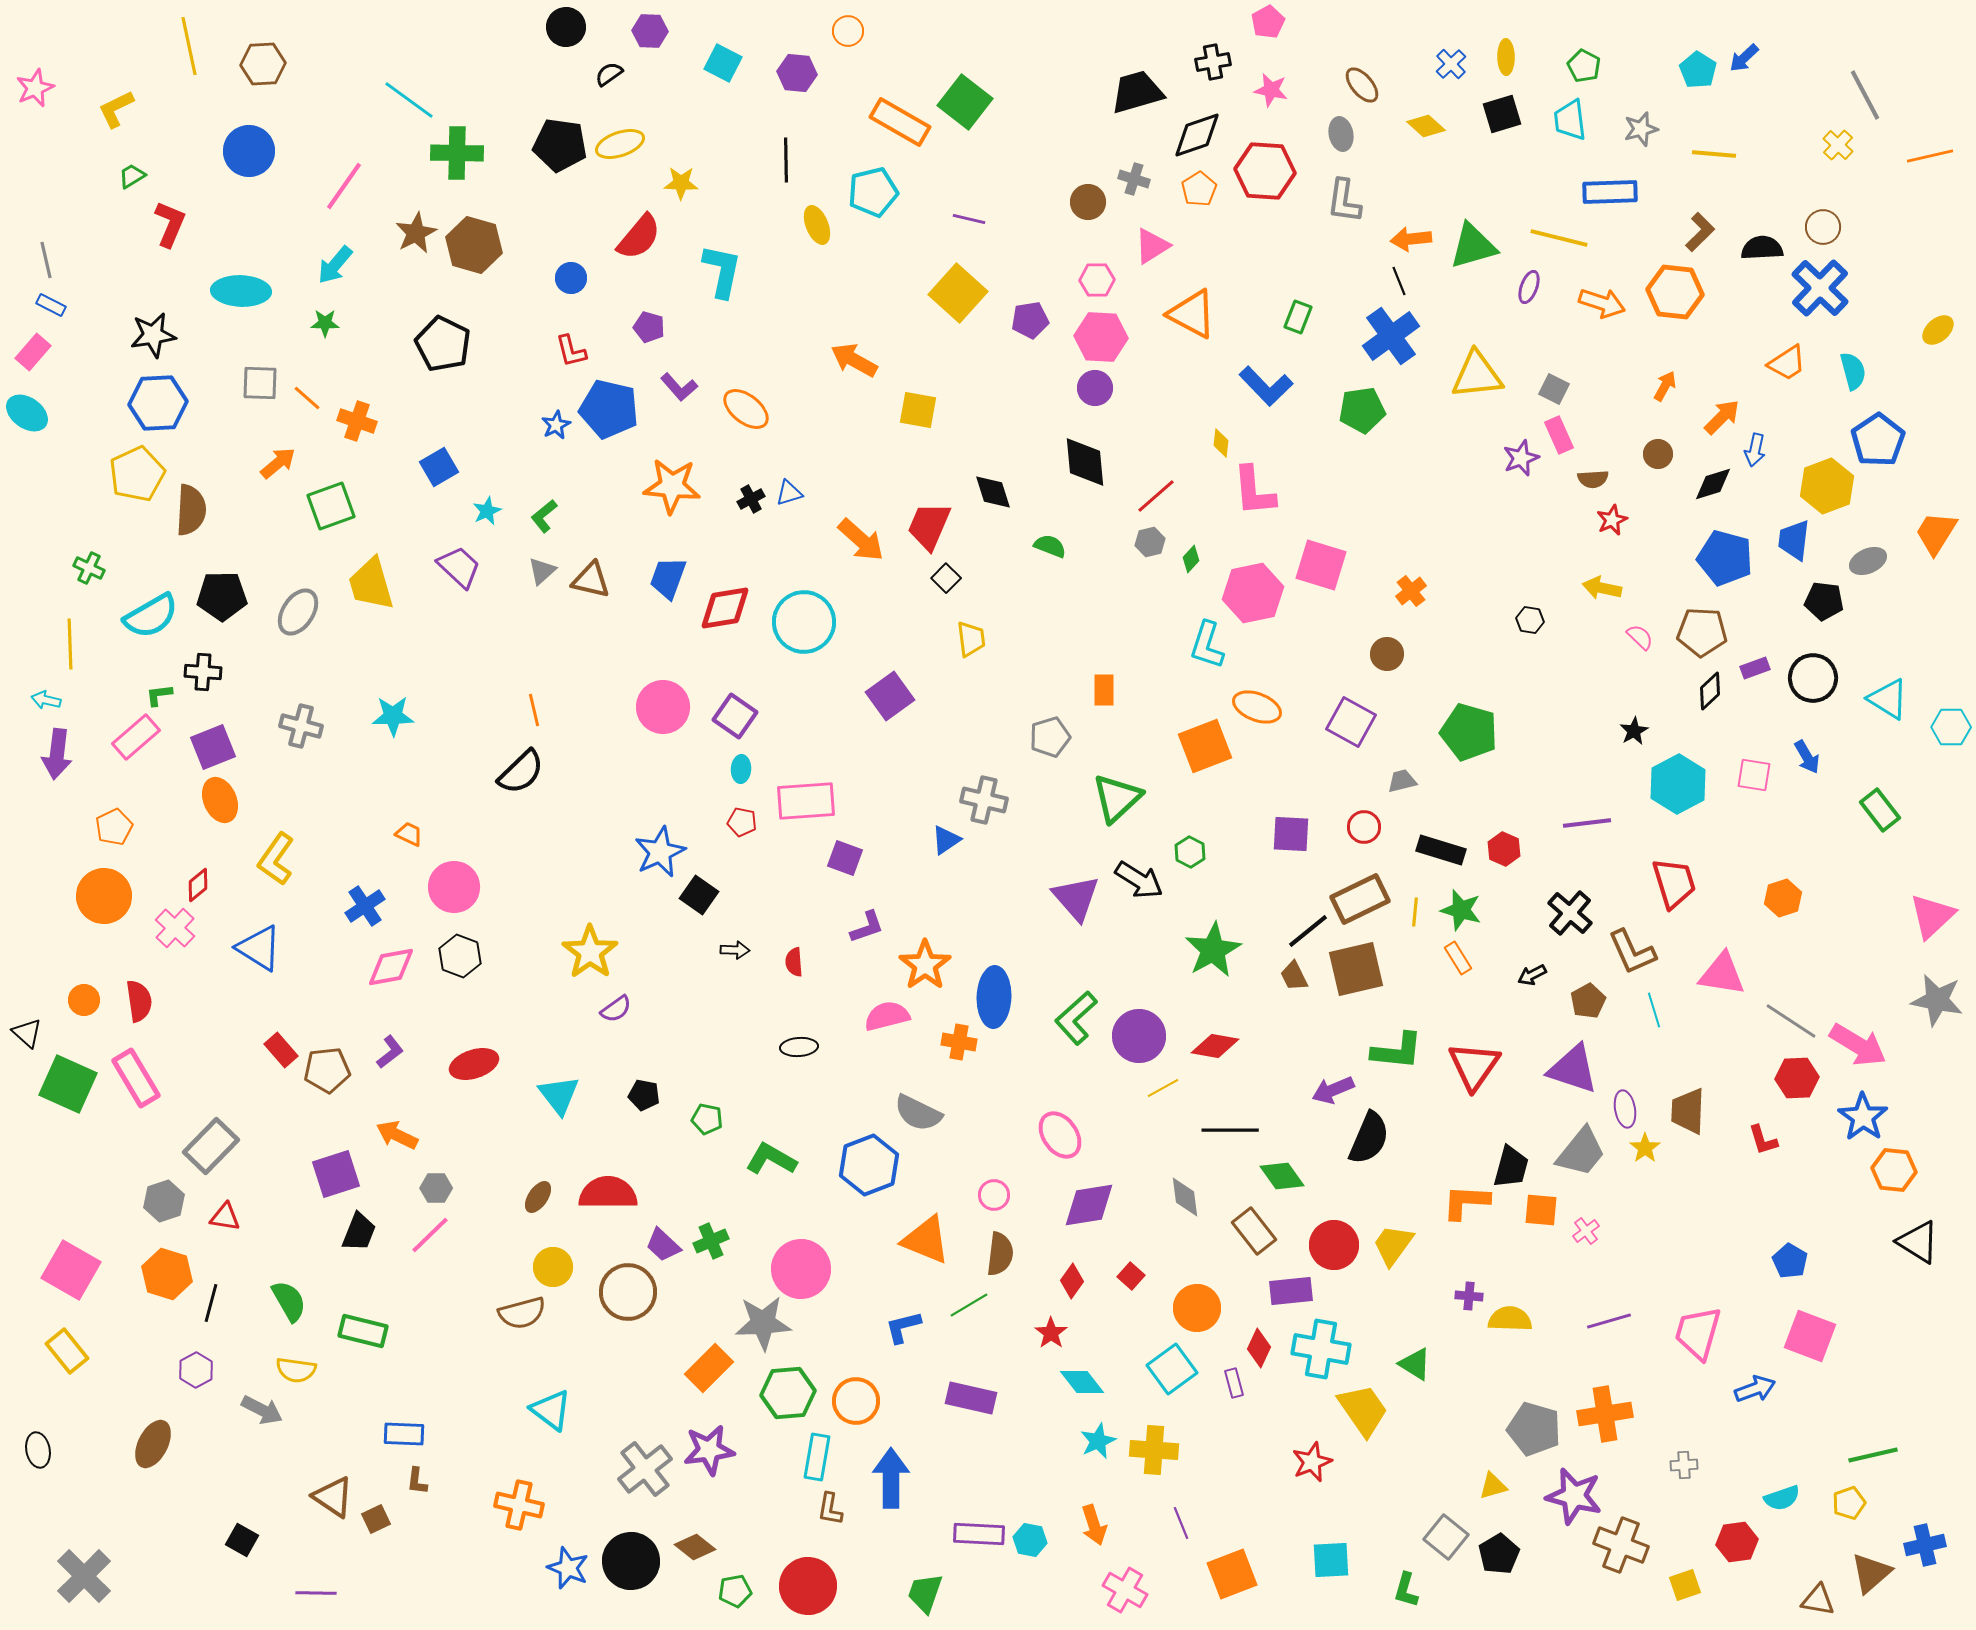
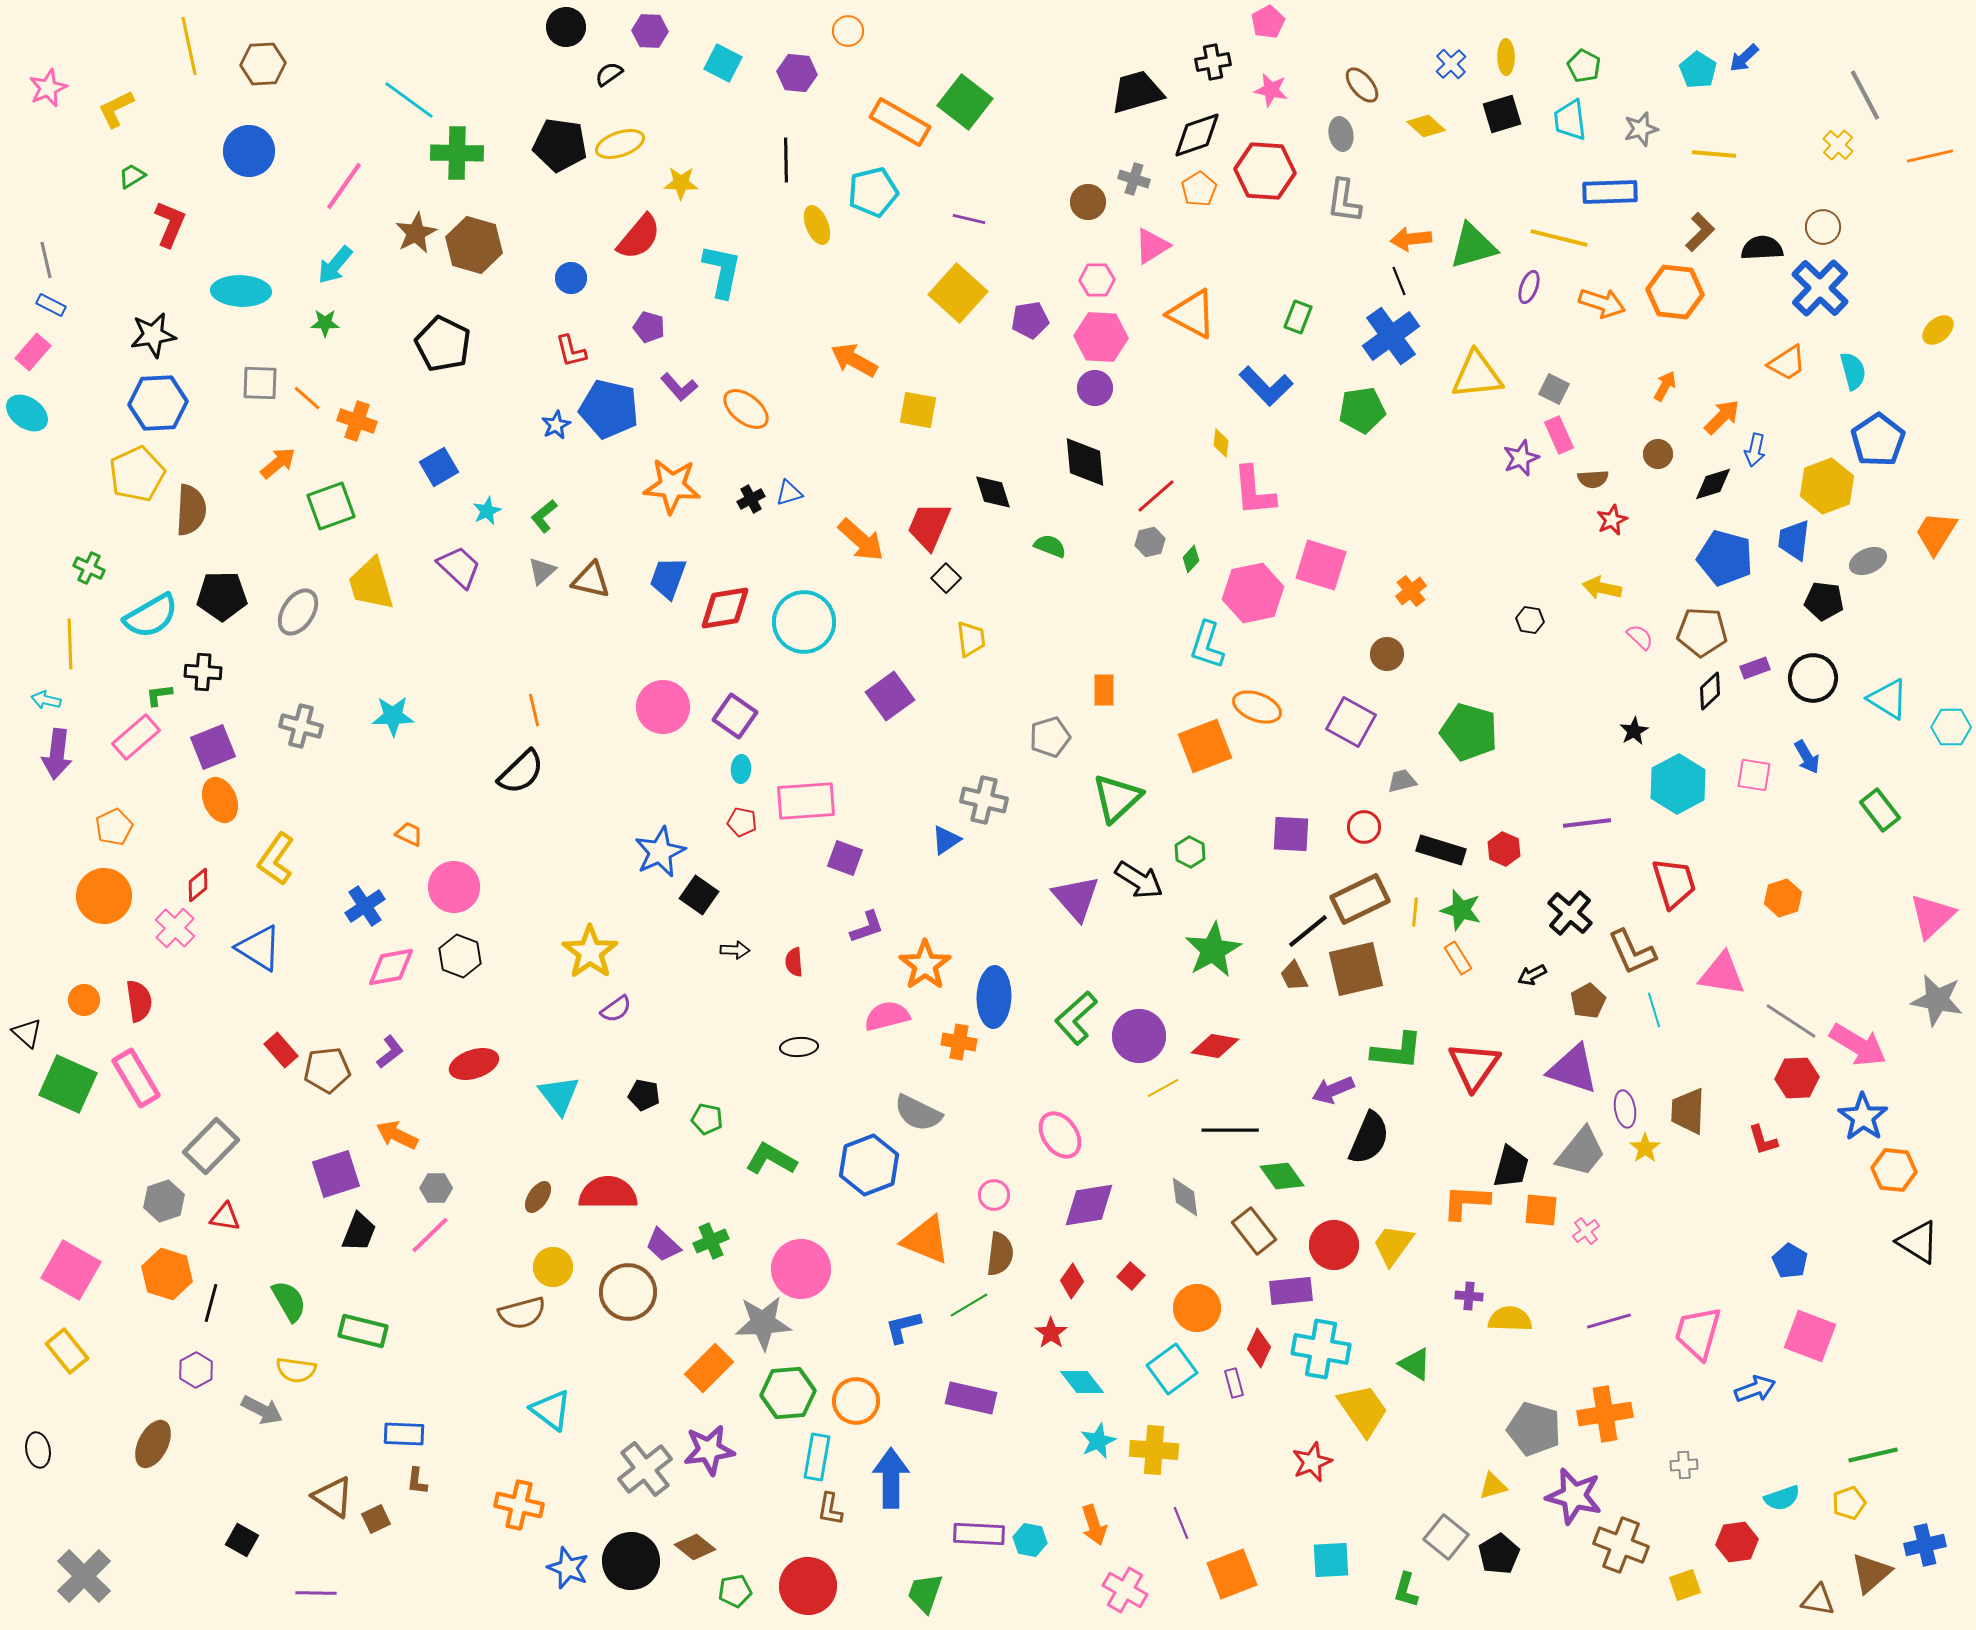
pink star at (35, 88): moved 13 px right
